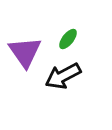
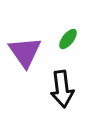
black arrow: moved 1 px left, 13 px down; rotated 69 degrees counterclockwise
